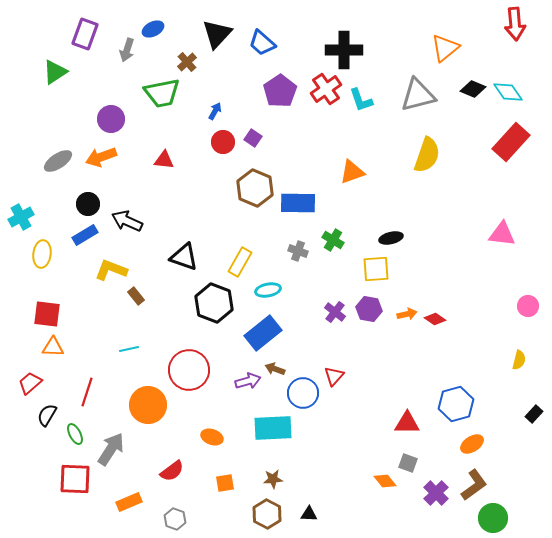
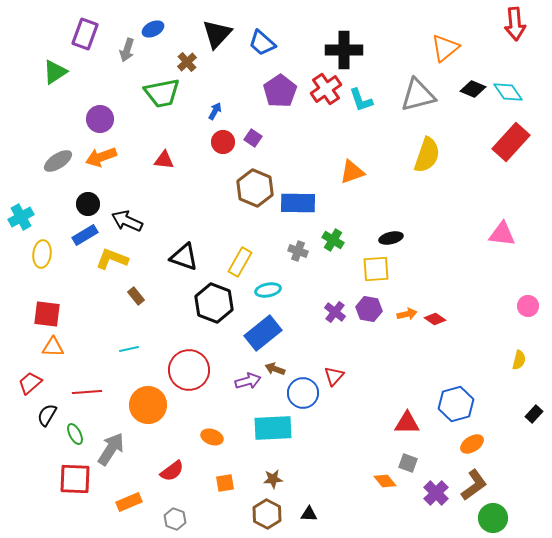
purple circle at (111, 119): moved 11 px left
yellow L-shape at (111, 270): moved 1 px right, 11 px up
red line at (87, 392): rotated 68 degrees clockwise
